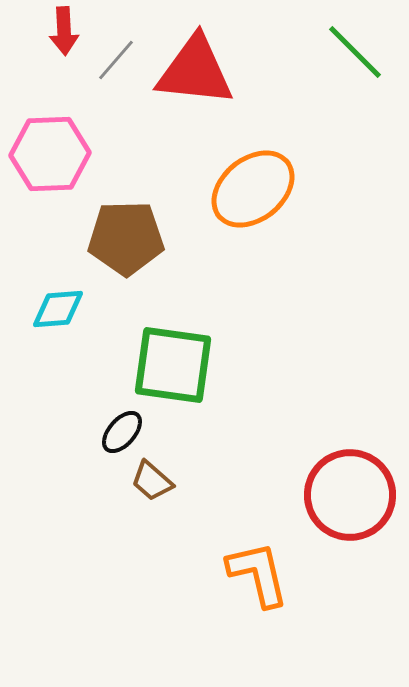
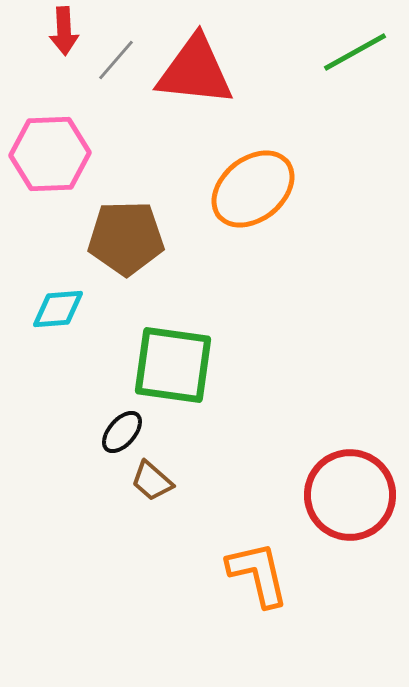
green line: rotated 74 degrees counterclockwise
